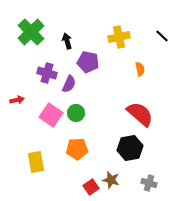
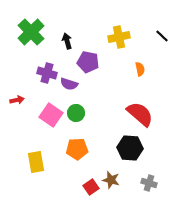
purple semicircle: rotated 84 degrees clockwise
black hexagon: rotated 15 degrees clockwise
